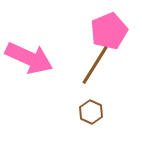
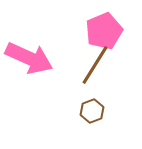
pink pentagon: moved 5 px left
brown hexagon: moved 1 px right, 1 px up; rotated 15 degrees clockwise
